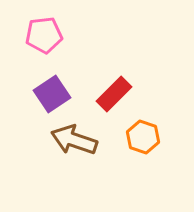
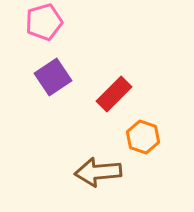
pink pentagon: moved 13 px up; rotated 9 degrees counterclockwise
purple square: moved 1 px right, 17 px up
brown arrow: moved 24 px right, 32 px down; rotated 24 degrees counterclockwise
